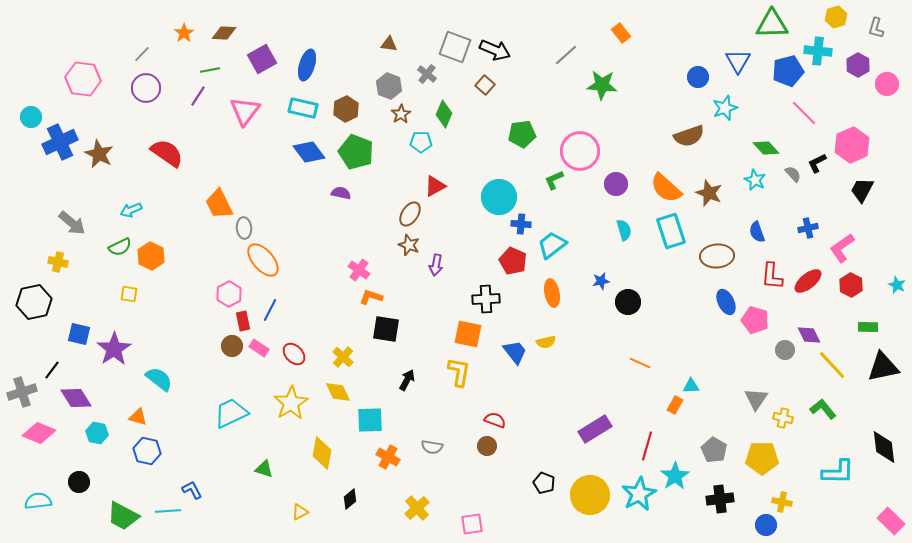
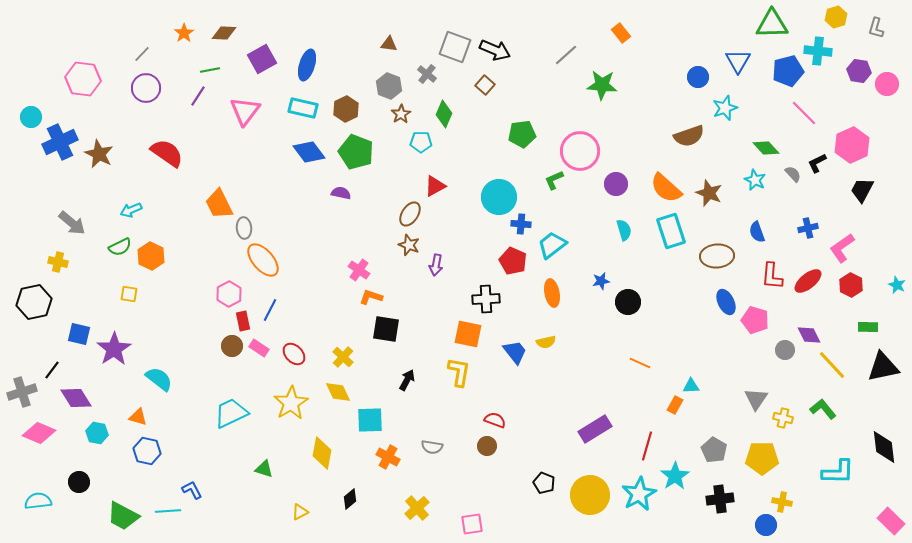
purple hexagon at (858, 65): moved 1 px right, 6 px down; rotated 20 degrees counterclockwise
